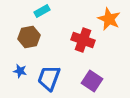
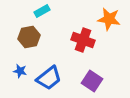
orange star: rotated 15 degrees counterclockwise
blue trapezoid: rotated 148 degrees counterclockwise
